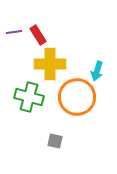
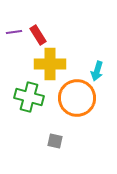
orange circle: moved 1 px down
